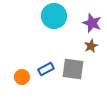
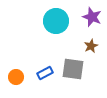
cyan circle: moved 2 px right, 5 px down
purple star: moved 6 px up
blue rectangle: moved 1 px left, 4 px down
orange circle: moved 6 px left
